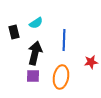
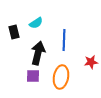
black arrow: moved 3 px right
